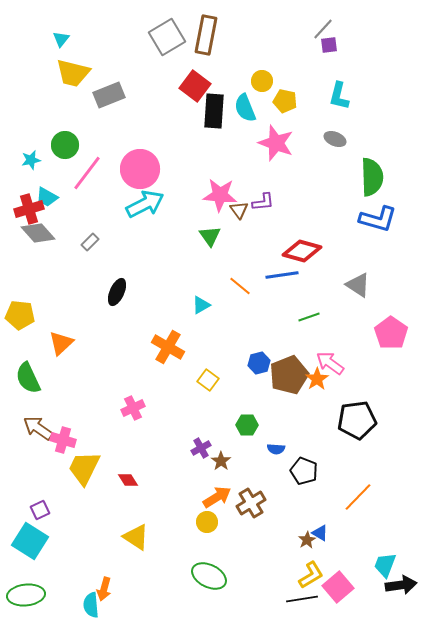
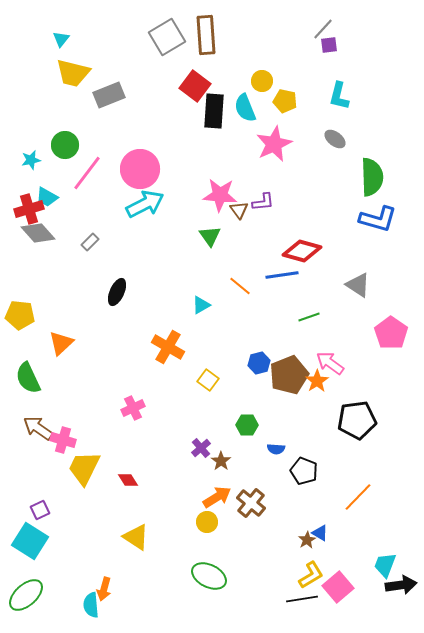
brown rectangle at (206, 35): rotated 15 degrees counterclockwise
gray ellipse at (335, 139): rotated 15 degrees clockwise
pink star at (276, 143): moved 2 px left, 1 px down; rotated 27 degrees clockwise
orange star at (317, 379): moved 2 px down
purple cross at (201, 448): rotated 12 degrees counterclockwise
brown cross at (251, 503): rotated 20 degrees counterclockwise
green ellipse at (26, 595): rotated 36 degrees counterclockwise
